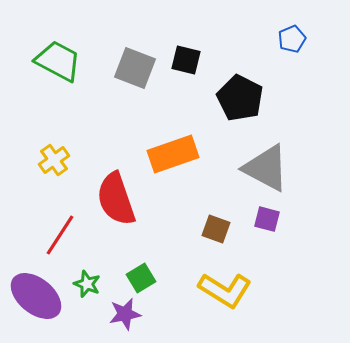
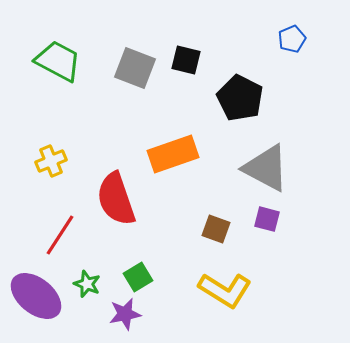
yellow cross: moved 3 px left, 1 px down; rotated 12 degrees clockwise
green square: moved 3 px left, 1 px up
